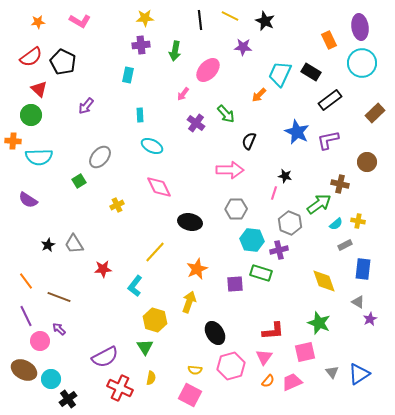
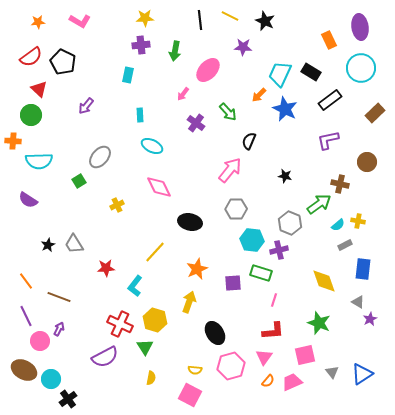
cyan circle at (362, 63): moved 1 px left, 5 px down
green arrow at (226, 114): moved 2 px right, 2 px up
blue star at (297, 132): moved 12 px left, 23 px up
cyan semicircle at (39, 157): moved 4 px down
pink arrow at (230, 170): rotated 52 degrees counterclockwise
pink line at (274, 193): moved 107 px down
cyan semicircle at (336, 224): moved 2 px right, 1 px down
red star at (103, 269): moved 3 px right, 1 px up
purple square at (235, 284): moved 2 px left, 1 px up
purple arrow at (59, 329): rotated 72 degrees clockwise
pink square at (305, 352): moved 3 px down
blue triangle at (359, 374): moved 3 px right
red cross at (120, 388): moved 64 px up
